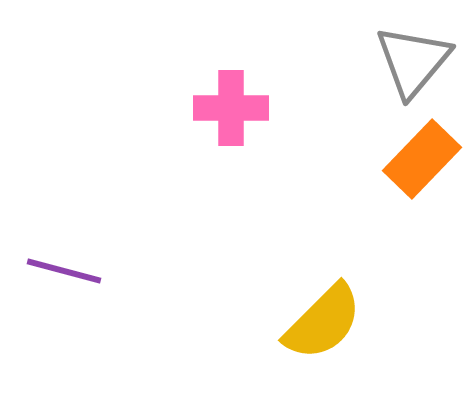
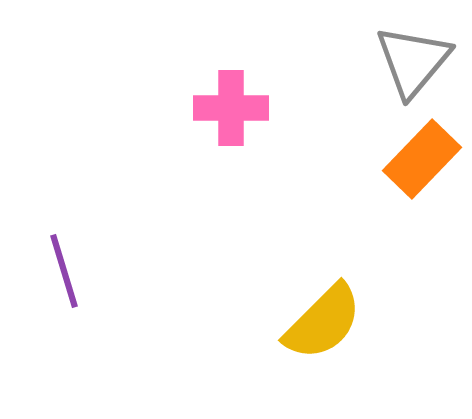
purple line: rotated 58 degrees clockwise
